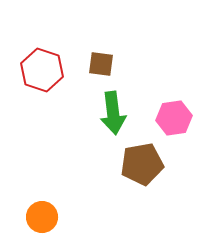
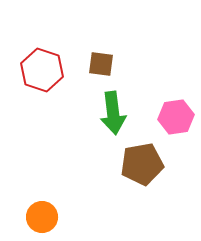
pink hexagon: moved 2 px right, 1 px up
